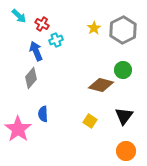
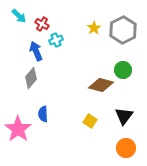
orange circle: moved 3 px up
